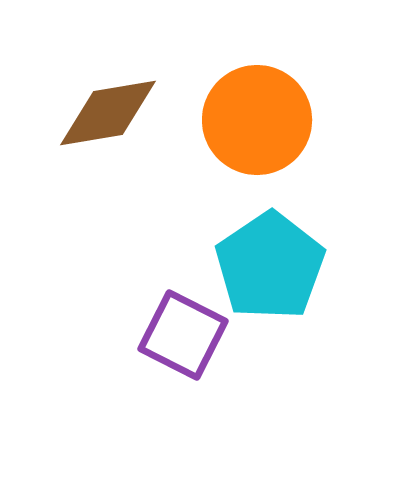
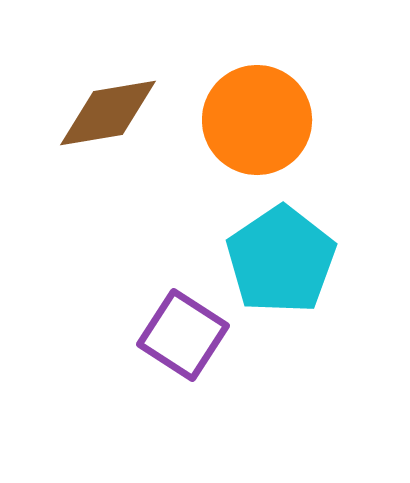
cyan pentagon: moved 11 px right, 6 px up
purple square: rotated 6 degrees clockwise
